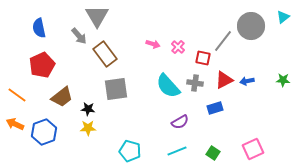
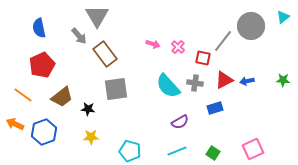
orange line: moved 6 px right
yellow star: moved 3 px right, 9 px down
